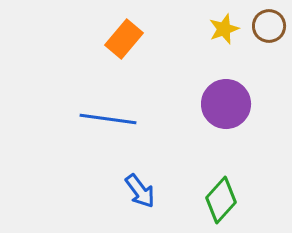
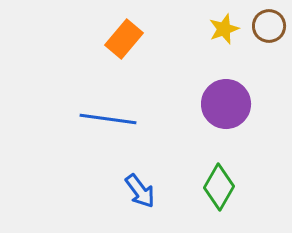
green diamond: moved 2 px left, 13 px up; rotated 12 degrees counterclockwise
